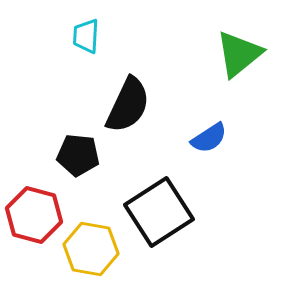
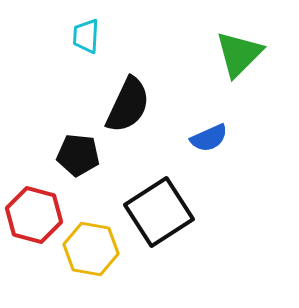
green triangle: rotated 6 degrees counterclockwise
blue semicircle: rotated 9 degrees clockwise
